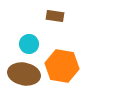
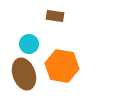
brown ellipse: rotated 60 degrees clockwise
